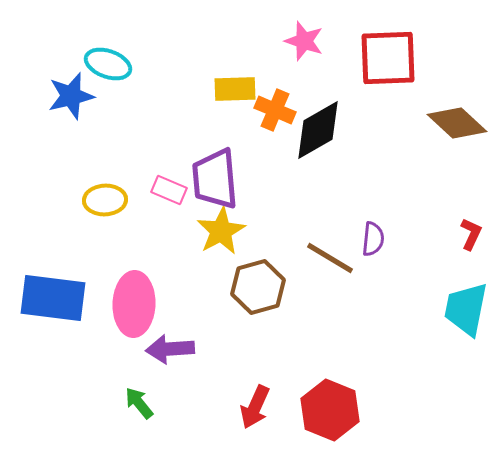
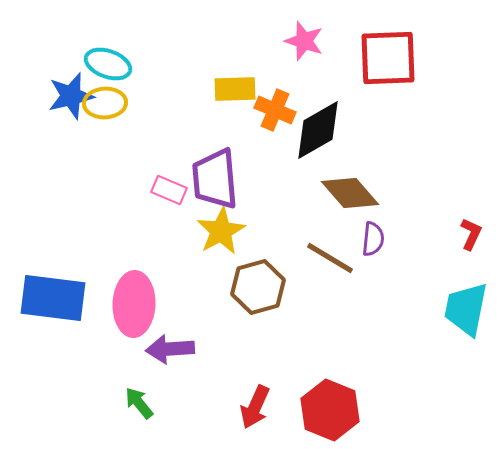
brown diamond: moved 107 px left, 70 px down; rotated 6 degrees clockwise
yellow ellipse: moved 97 px up
